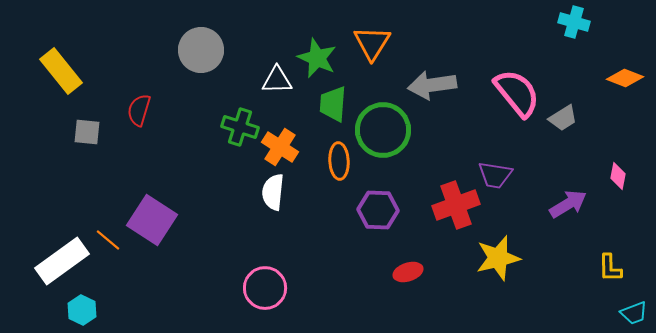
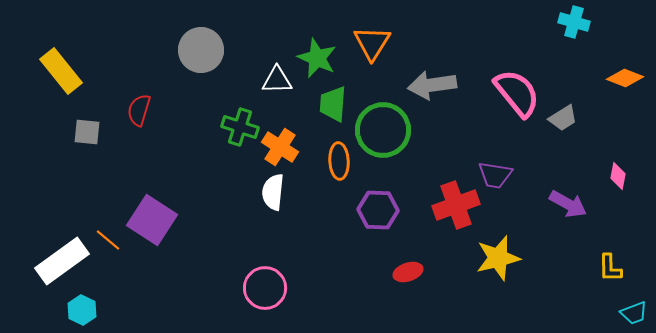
purple arrow: rotated 60 degrees clockwise
